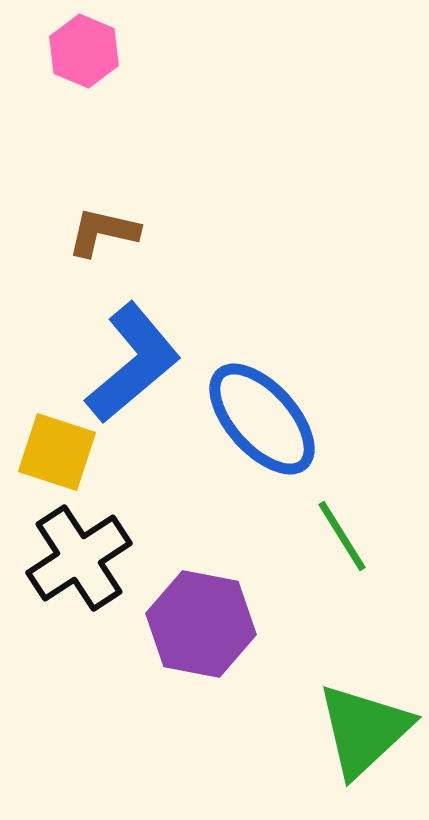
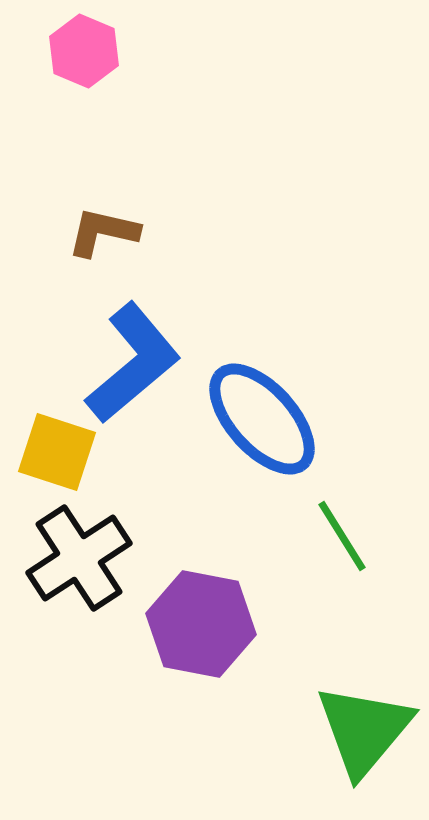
green triangle: rotated 7 degrees counterclockwise
